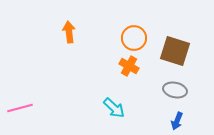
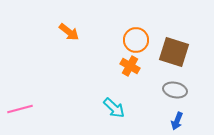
orange arrow: rotated 135 degrees clockwise
orange circle: moved 2 px right, 2 px down
brown square: moved 1 px left, 1 px down
orange cross: moved 1 px right
pink line: moved 1 px down
